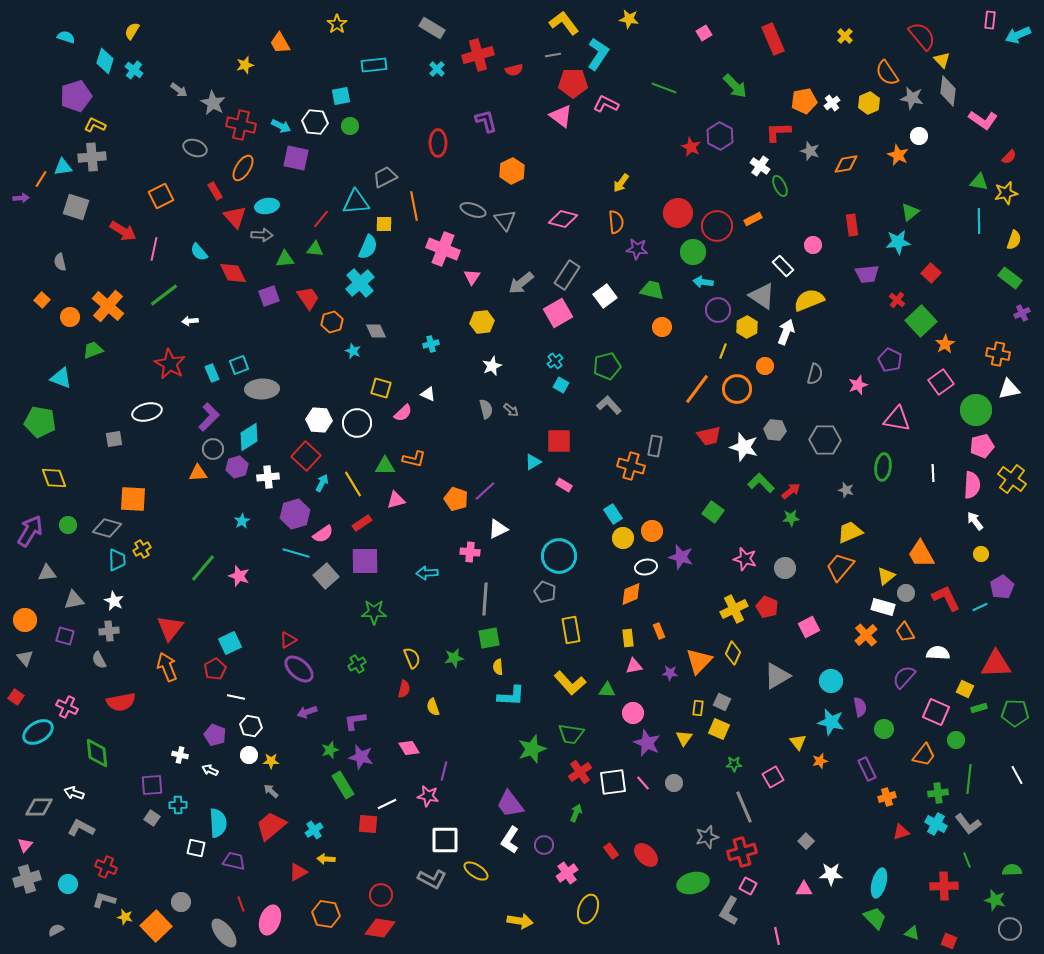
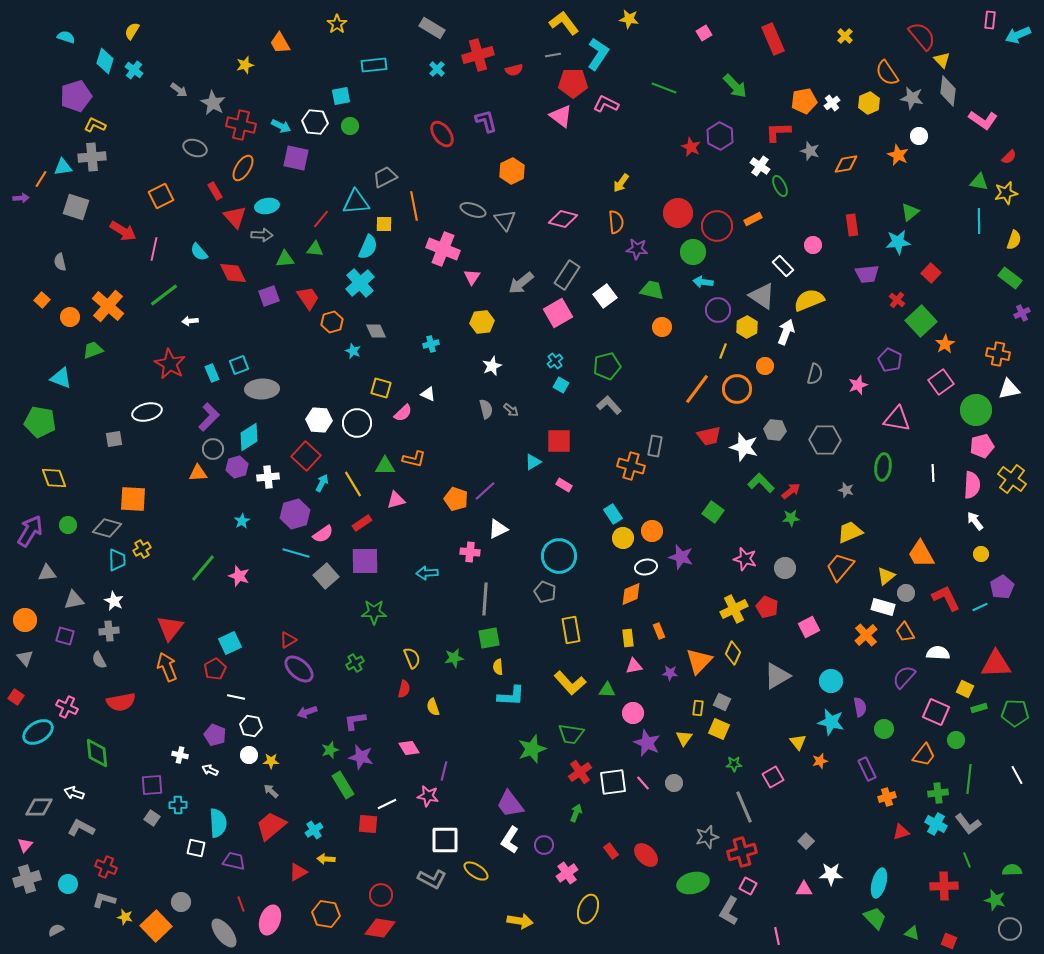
red ellipse at (438, 143): moved 4 px right, 9 px up; rotated 36 degrees counterclockwise
green cross at (357, 664): moved 2 px left, 1 px up
